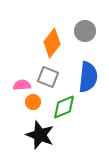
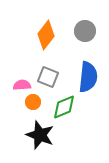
orange diamond: moved 6 px left, 8 px up
